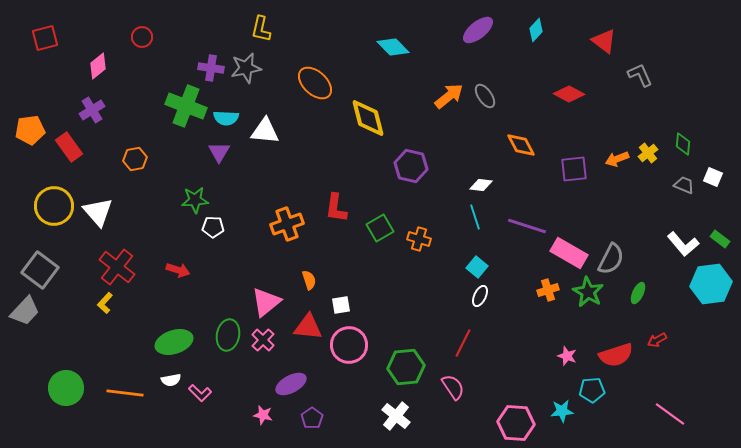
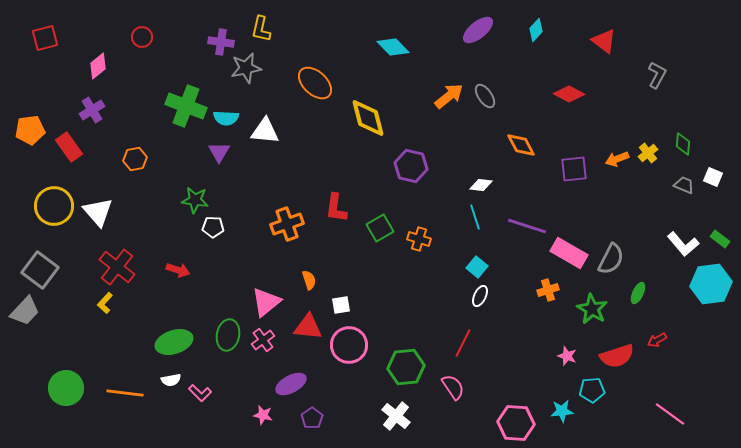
purple cross at (211, 68): moved 10 px right, 26 px up
gray L-shape at (640, 75): moved 17 px right; rotated 52 degrees clockwise
green star at (195, 200): rotated 12 degrees clockwise
green star at (588, 292): moved 4 px right, 17 px down
pink cross at (263, 340): rotated 10 degrees clockwise
red semicircle at (616, 355): moved 1 px right, 1 px down
